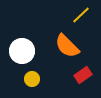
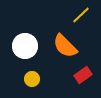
orange semicircle: moved 2 px left
white circle: moved 3 px right, 5 px up
